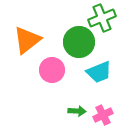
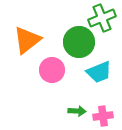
pink cross: moved 1 px down; rotated 18 degrees clockwise
